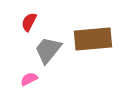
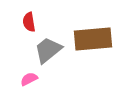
red semicircle: rotated 36 degrees counterclockwise
gray trapezoid: rotated 12 degrees clockwise
